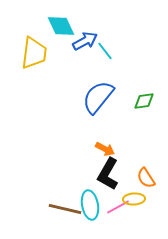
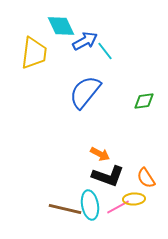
blue semicircle: moved 13 px left, 5 px up
orange arrow: moved 5 px left, 5 px down
black L-shape: moved 2 px down; rotated 100 degrees counterclockwise
